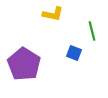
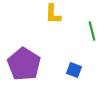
yellow L-shape: rotated 80 degrees clockwise
blue square: moved 17 px down
